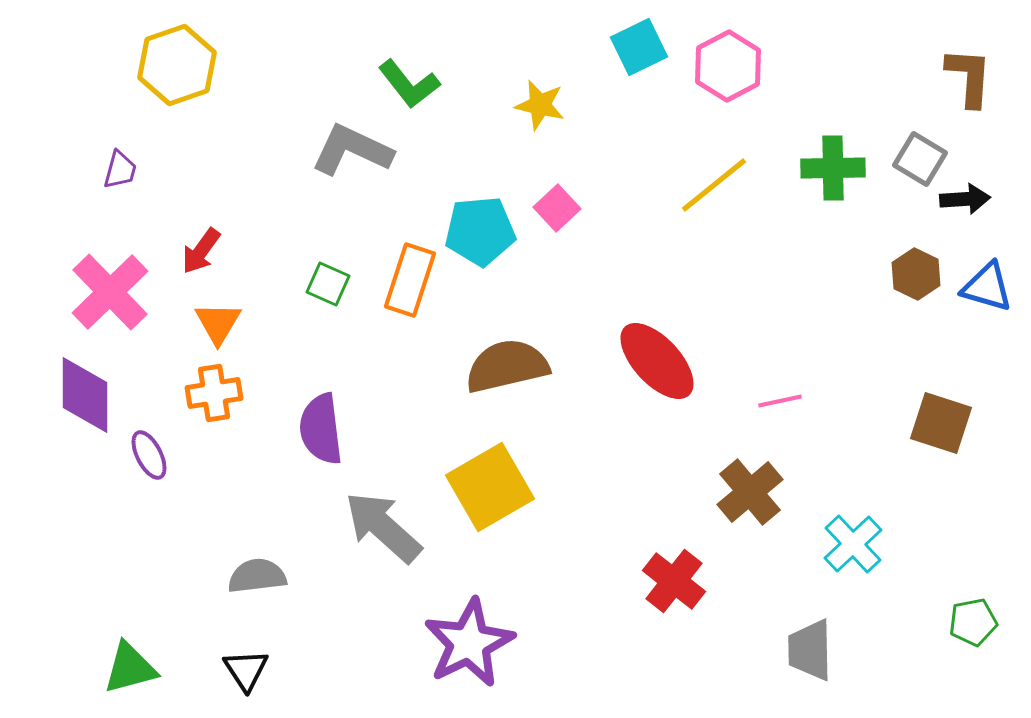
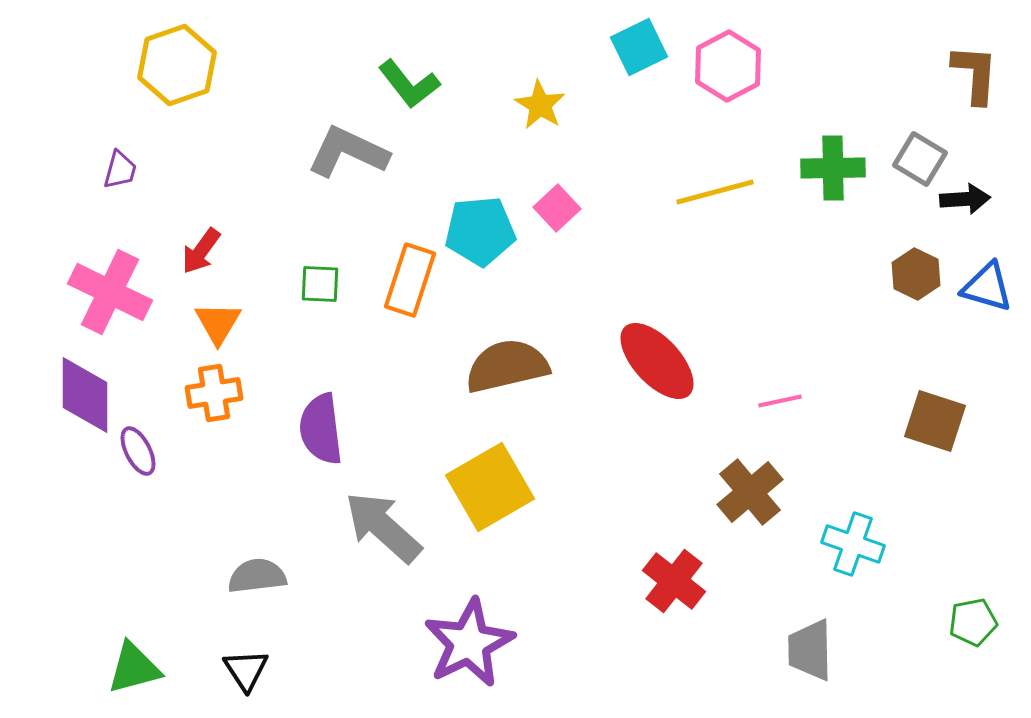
brown L-shape: moved 6 px right, 3 px up
yellow star: rotated 18 degrees clockwise
gray L-shape: moved 4 px left, 2 px down
yellow line: moved 1 px right, 7 px down; rotated 24 degrees clockwise
green square: moved 8 px left; rotated 21 degrees counterclockwise
pink cross: rotated 20 degrees counterclockwise
brown square: moved 6 px left, 2 px up
purple ellipse: moved 11 px left, 4 px up
cyan cross: rotated 28 degrees counterclockwise
green triangle: moved 4 px right
